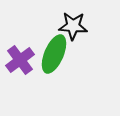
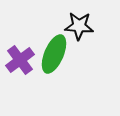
black star: moved 6 px right
